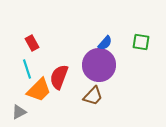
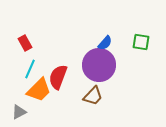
red rectangle: moved 7 px left
cyan line: moved 3 px right; rotated 42 degrees clockwise
red semicircle: moved 1 px left
